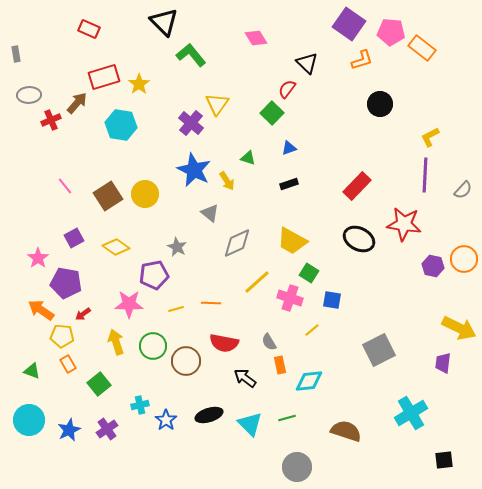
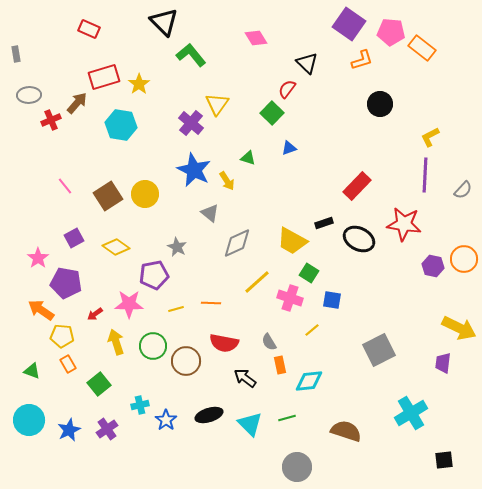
black rectangle at (289, 184): moved 35 px right, 39 px down
red arrow at (83, 314): moved 12 px right
